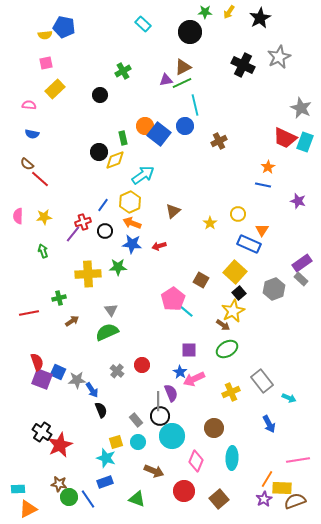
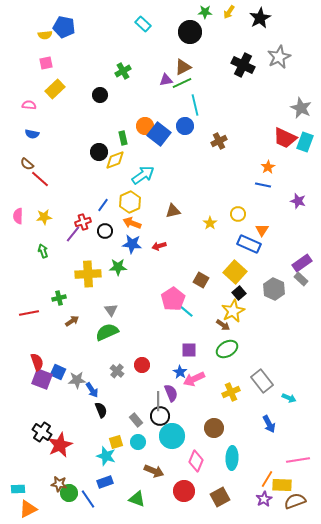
brown triangle at (173, 211): rotated 28 degrees clockwise
gray hexagon at (274, 289): rotated 15 degrees counterclockwise
cyan star at (106, 458): moved 2 px up
yellow rectangle at (282, 488): moved 3 px up
green circle at (69, 497): moved 4 px up
brown square at (219, 499): moved 1 px right, 2 px up; rotated 12 degrees clockwise
